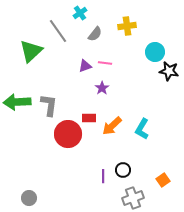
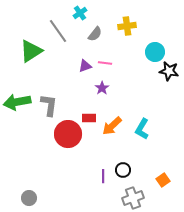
green triangle: rotated 10 degrees clockwise
green arrow: rotated 8 degrees counterclockwise
